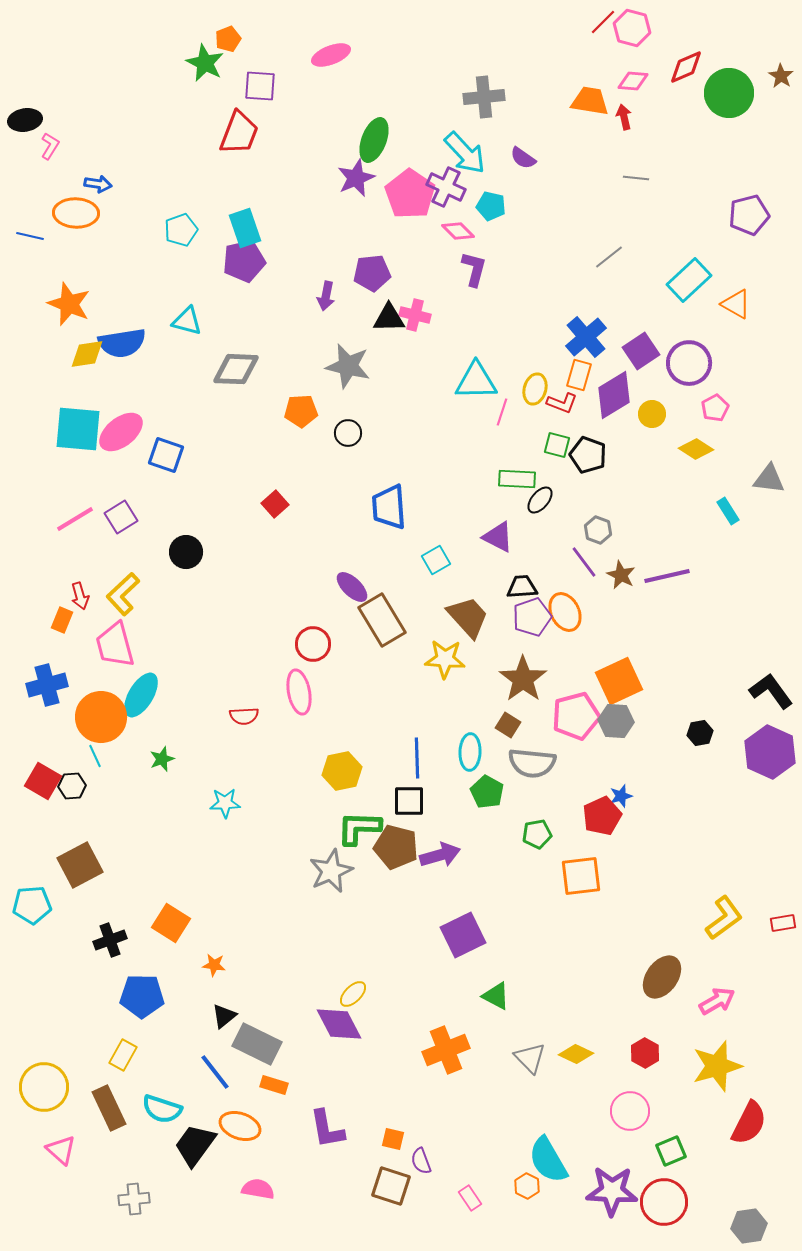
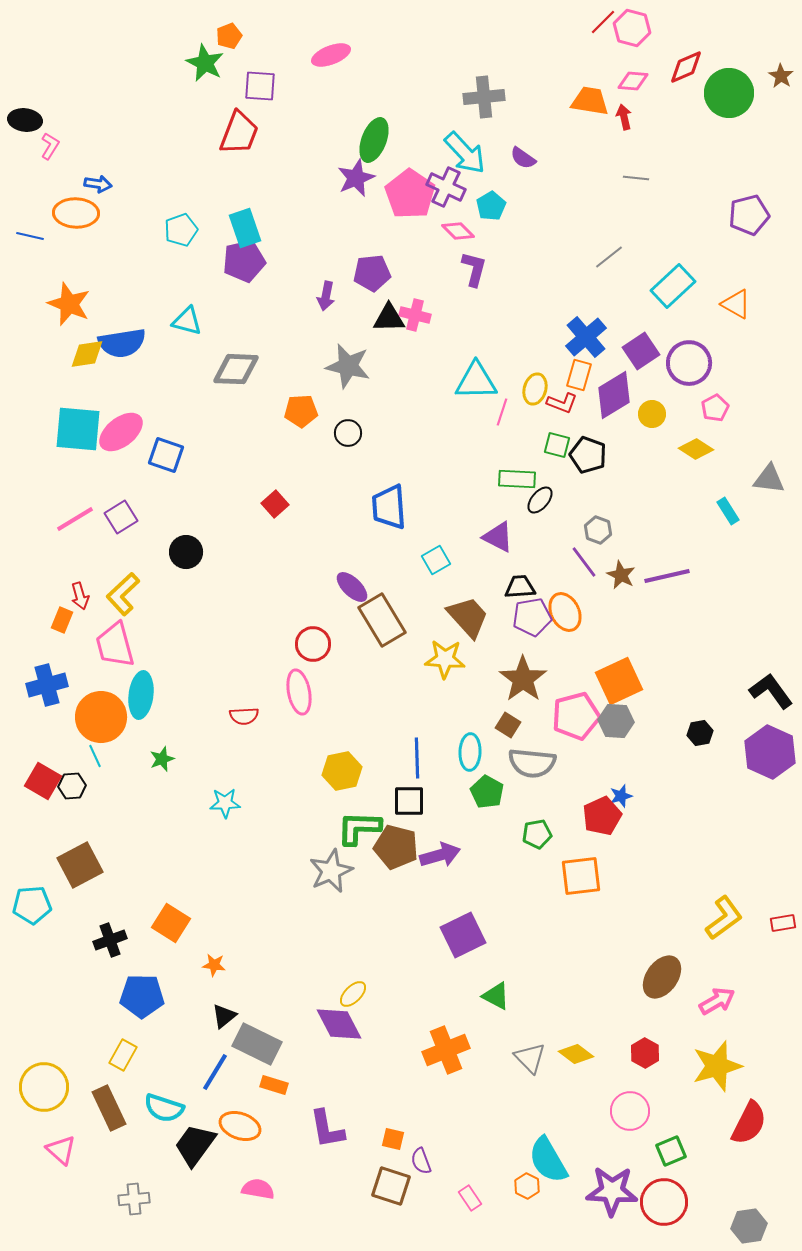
orange pentagon at (228, 39): moved 1 px right, 3 px up
black ellipse at (25, 120): rotated 16 degrees clockwise
cyan pentagon at (491, 206): rotated 28 degrees clockwise
cyan rectangle at (689, 280): moved 16 px left, 6 px down
black trapezoid at (522, 587): moved 2 px left
purple pentagon at (532, 617): rotated 9 degrees clockwise
cyan ellipse at (141, 695): rotated 24 degrees counterclockwise
yellow diamond at (576, 1054): rotated 12 degrees clockwise
blue line at (215, 1072): rotated 69 degrees clockwise
cyan semicircle at (162, 1109): moved 2 px right, 1 px up
